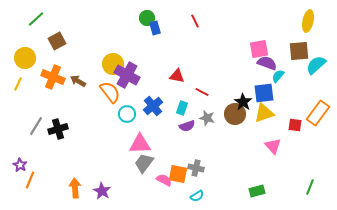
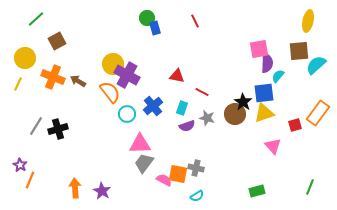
purple semicircle at (267, 63): rotated 72 degrees clockwise
red square at (295, 125): rotated 24 degrees counterclockwise
